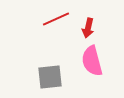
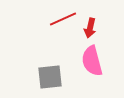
red line: moved 7 px right
red arrow: moved 2 px right
